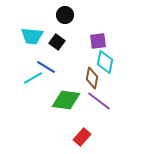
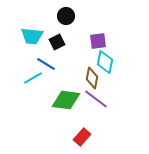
black circle: moved 1 px right, 1 px down
black square: rotated 28 degrees clockwise
blue line: moved 3 px up
purple line: moved 3 px left, 2 px up
